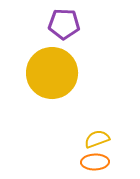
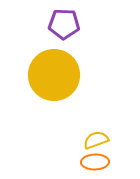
yellow circle: moved 2 px right, 2 px down
yellow semicircle: moved 1 px left, 1 px down
